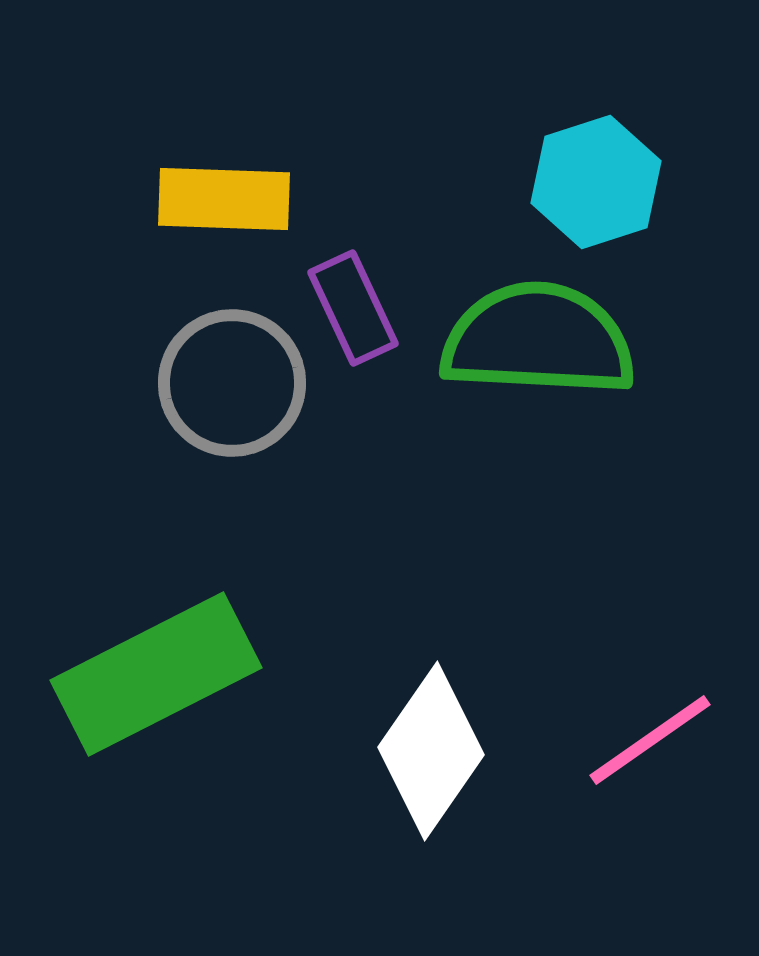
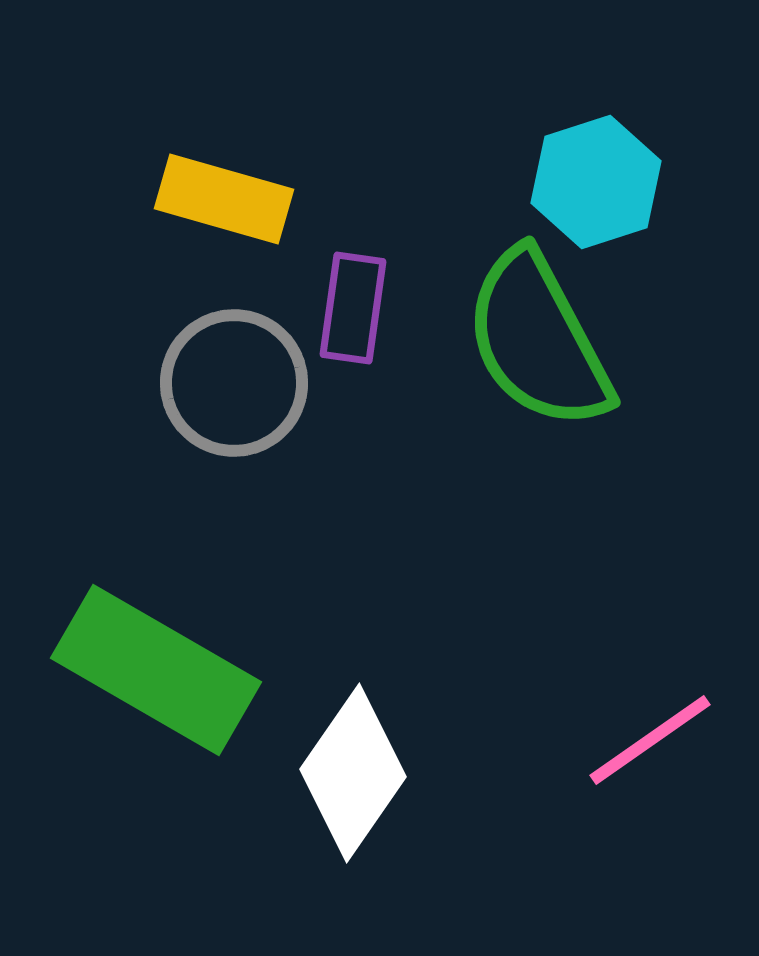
yellow rectangle: rotated 14 degrees clockwise
purple rectangle: rotated 33 degrees clockwise
green semicircle: rotated 121 degrees counterclockwise
gray circle: moved 2 px right
green rectangle: moved 4 px up; rotated 57 degrees clockwise
white diamond: moved 78 px left, 22 px down
